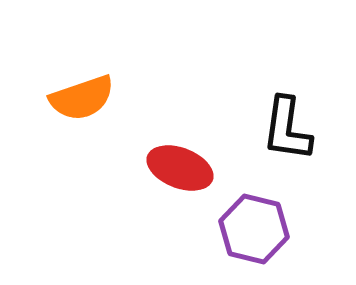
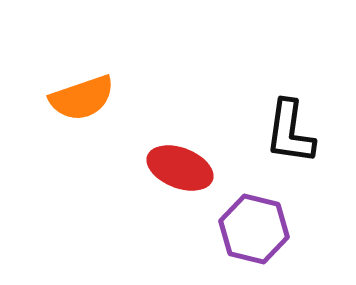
black L-shape: moved 3 px right, 3 px down
